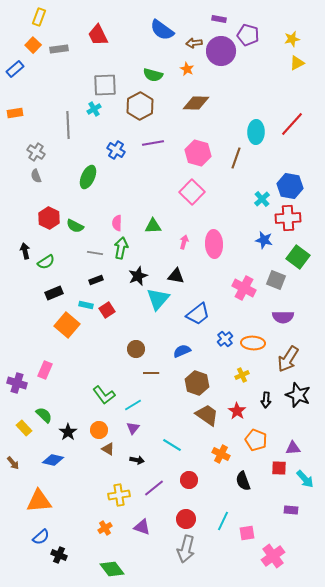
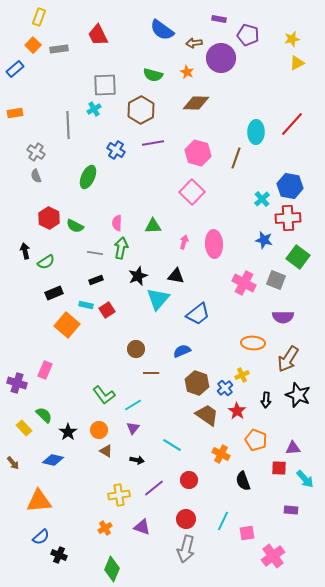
purple circle at (221, 51): moved 7 px down
orange star at (187, 69): moved 3 px down
brown hexagon at (140, 106): moved 1 px right, 4 px down
pink cross at (244, 288): moved 5 px up
blue cross at (225, 339): moved 49 px down
brown triangle at (108, 449): moved 2 px left, 2 px down
green diamond at (112, 569): rotated 60 degrees clockwise
